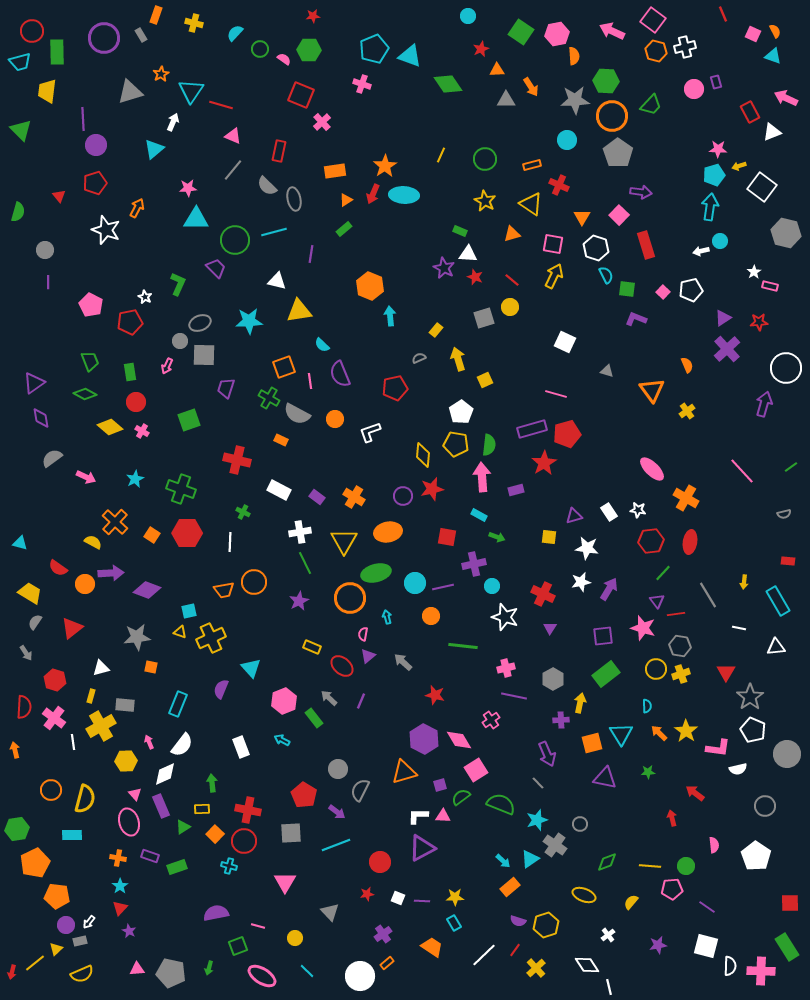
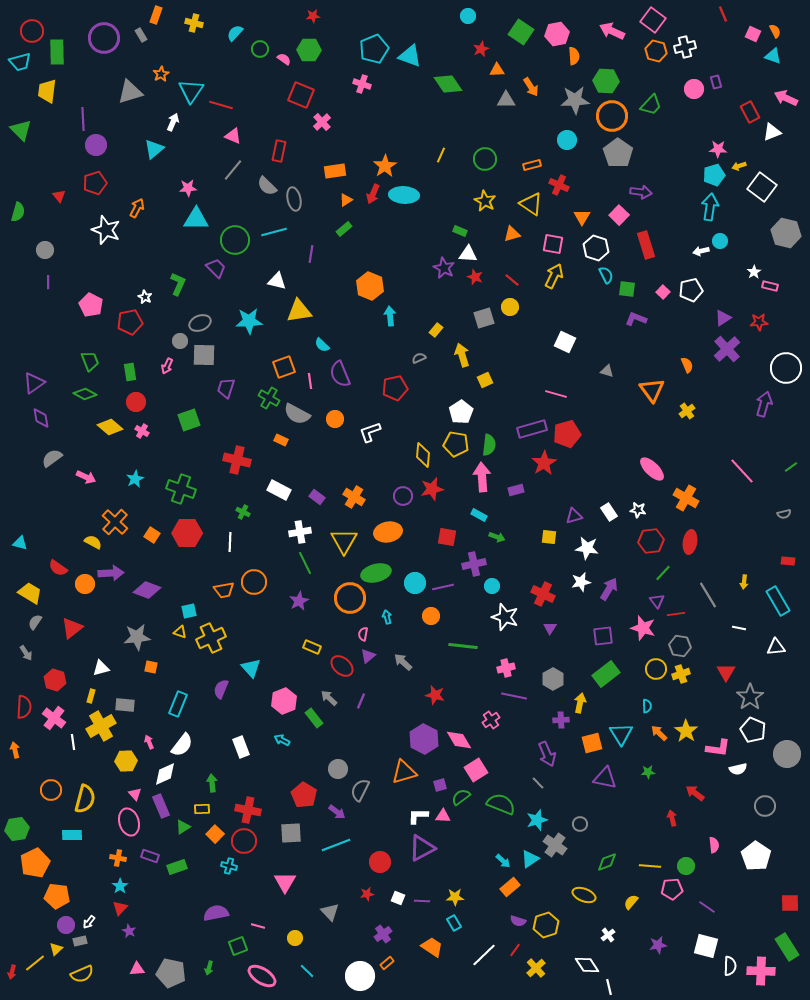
yellow arrow at (458, 359): moved 4 px right, 4 px up
